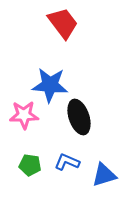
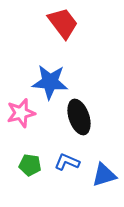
blue star: moved 3 px up
pink star: moved 3 px left, 2 px up; rotated 12 degrees counterclockwise
